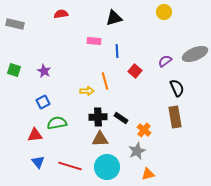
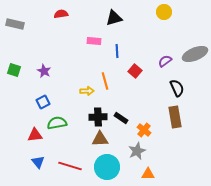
orange triangle: rotated 16 degrees clockwise
